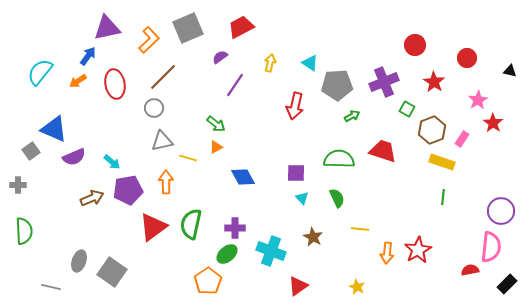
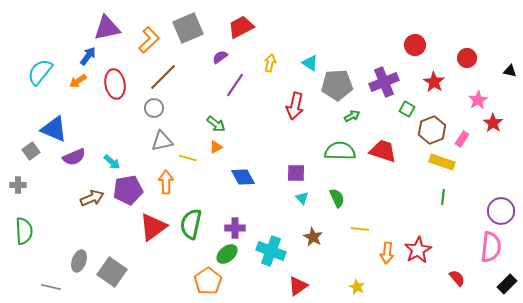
green semicircle at (339, 159): moved 1 px right, 8 px up
red semicircle at (470, 270): moved 13 px left, 8 px down; rotated 60 degrees clockwise
